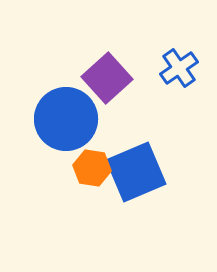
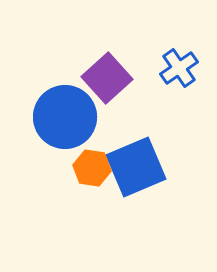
blue circle: moved 1 px left, 2 px up
blue square: moved 5 px up
